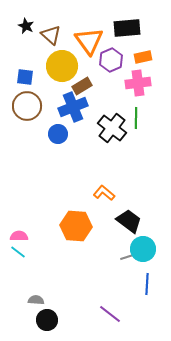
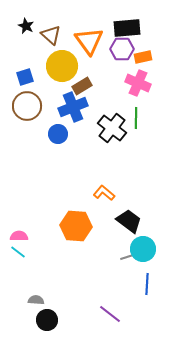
purple hexagon: moved 11 px right, 11 px up; rotated 25 degrees clockwise
blue square: rotated 24 degrees counterclockwise
pink cross: rotated 30 degrees clockwise
